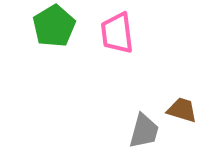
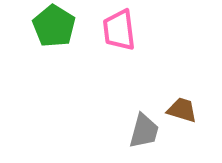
green pentagon: rotated 9 degrees counterclockwise
pink trapezoid: moved 2 px right, 3 px up
